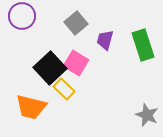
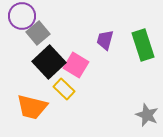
gray square: moved 38 px left, 10 px down
pink square: moved 2 px down
black square: moved 1 px left, 6 px up
orange trapezoid: moved 1 px right
